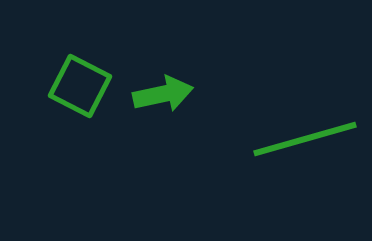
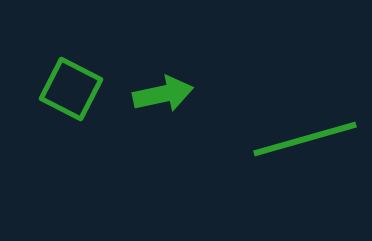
green square: moved 9 px left, 3 px down
